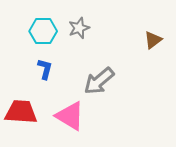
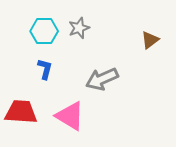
cyan hexagon: moved 1 px right
brown triangle: moved 3 px left
gray arrow: moved 3 px right, 2 px up; rotated 16 degrees clockwise
